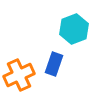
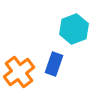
orange cross: moved 3 px up; rotated 12 degrees counterclockwise
